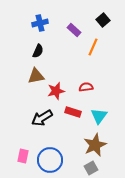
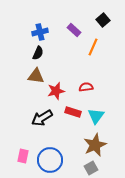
blue cross: moved 9 px down
black semicircle: moved 2 px down
brown triangle: rotated 18 degrees clockwise
cyan triangle: moved 3 px left
